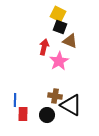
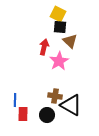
black square: rotated 16 degrees counterclockwise
brown triangle: rotated 21 degrees clockwise
